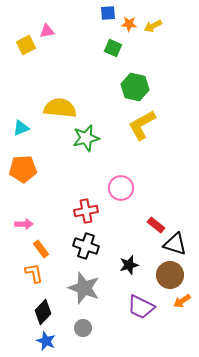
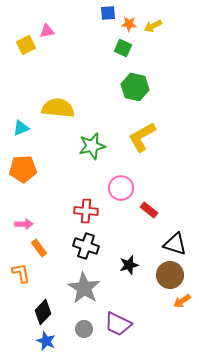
green square: moved 10 px right
yellow semicircle: moved 2 px left
yellow L-shape: moved 12 px down
green star: moved 6 px right, 8 px down
red cross: rotated 15 degrees clockwise
red rectangle: moved 7 px left, 15 px up
orange rectangle: moved 2 px left, 1 px up
orange L-shape: moved 13 px left
gray star: rotated 12 degrees clockwise
purple trapezoid: moved 23 px left, 17 px down
gray circle: moved 1 px right, 1 px down
